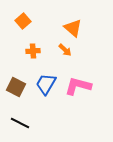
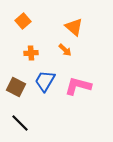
orange triangle: moved 1 px right, 1 px up
orange cross: moved 2 px left, 2 px down
blue trapezoid: moved 1 px left, 3 px up
black line: rotated 18 degrees clockwise
